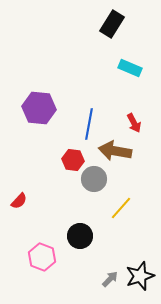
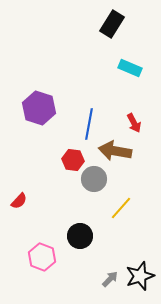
purple hexagon: rotated 12 degrees clockwise
